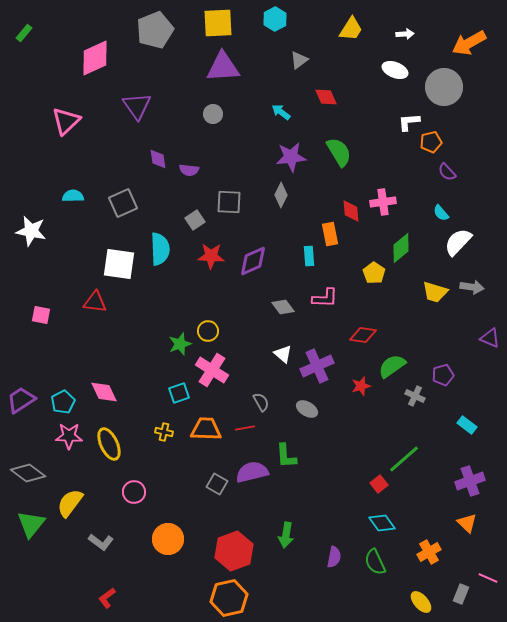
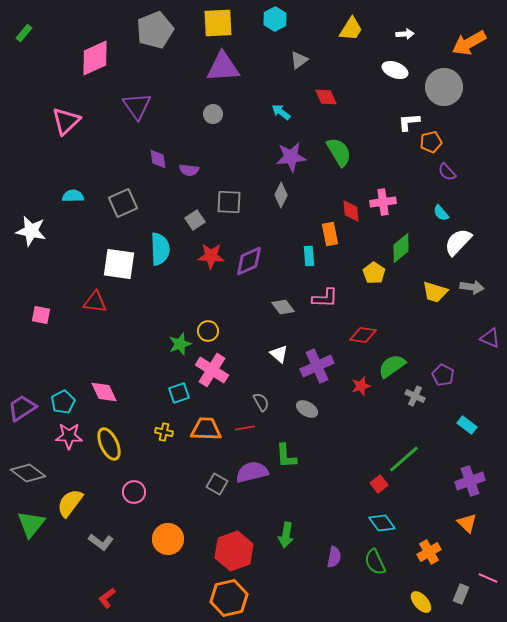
purple diamond at (253, 261): moved 4 px left
white triangle at (283, 354): moved 4 px left
purple pentagon at (443, 375): rotated 30 degrees counterclockwise
purple trapezoid at (21, 400): moved 1 px right, 8 px down
